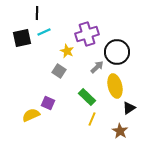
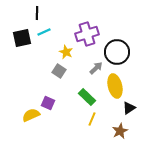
yellow star: moved 1 px left, 1 px down
gray arrow: moved 1 px left, 1 px down
brown star: rotated 14 degrees clockwise
